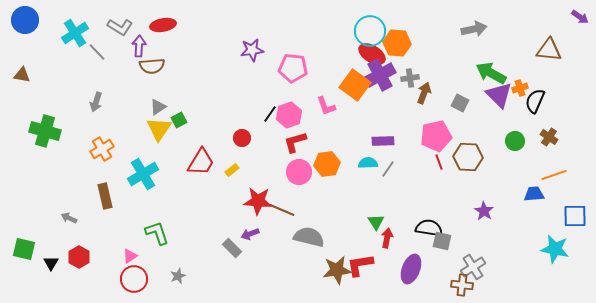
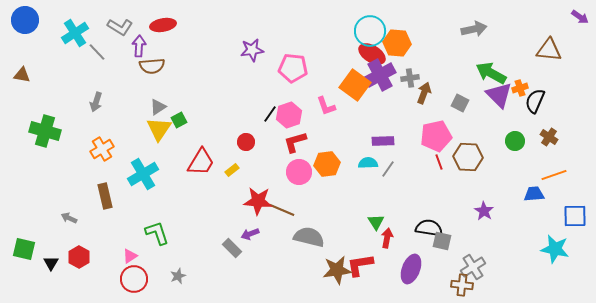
red circle at (242, 138): moved 4 px right, 4 px down
